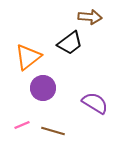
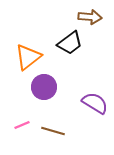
purple circle: moved 1 px right, 1 px up
